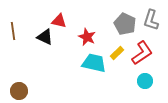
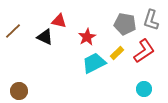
gray pentagon: rotated 15 degrees counterclockwise
brown line: rotated 54 degrees clockwise
red star: rotated 18 degrees clockwise
red L-shape: moved 2 px right, 2 px up
cyan trapezoid: rotated 40 degrees counterclockwise
cyan circle: moved 1 px left, 8 px down
